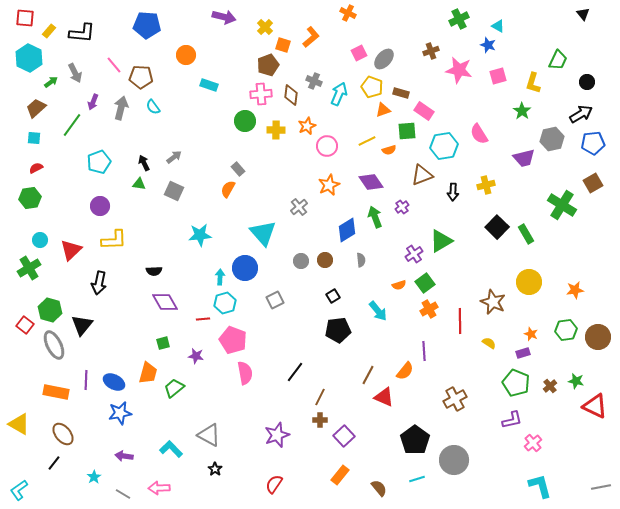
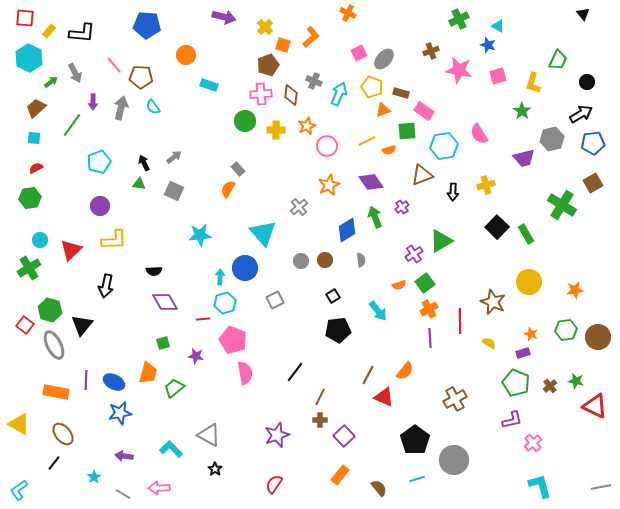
purple arrow at (93, 102): rotated 21 degrees counterclockwise
black arrow at (99, 283): moved 7 px right, 3 px down
purple line at (424, 351): moved 6 px right, 13 px up
